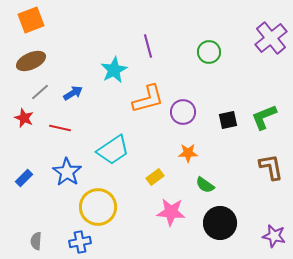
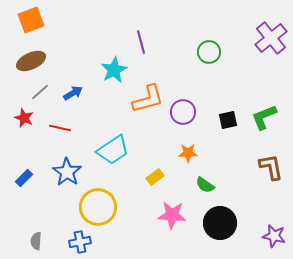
purple line: moved 7 px left, 4 px up
pink star: moved 1 px right, 3 px down
